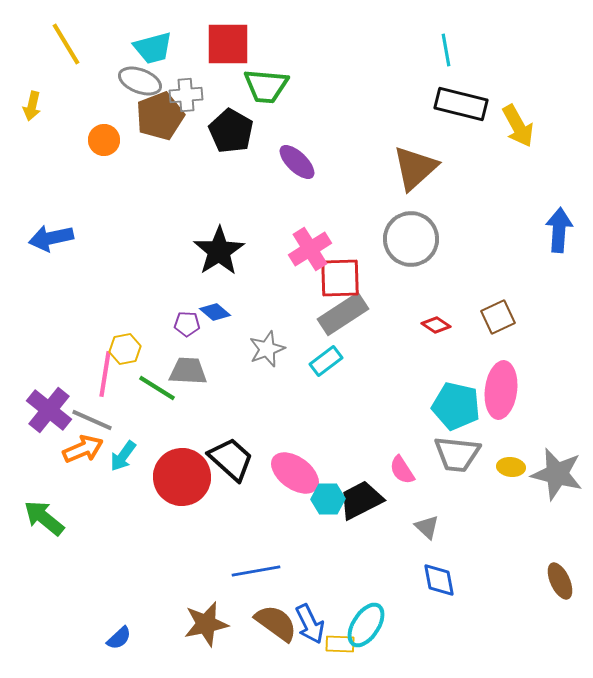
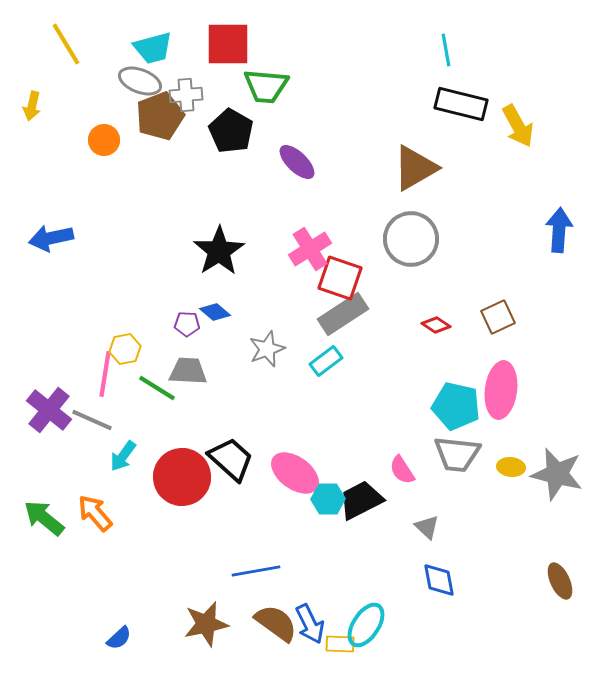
brown triangle at (415, 168): rotated 12 degrees clockwise
red square at (340, 278): rotated 21 degrees clockwise
orange arrow at (83, 449): moved 12 px right, 64 px down; rotated 108 degrees counterclockwise
